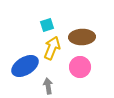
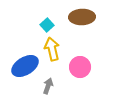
cyan square: rotated 24 degrees counterclockwise
brown ellipse: moved 20 px up
yellow arrow: moved 1 px down; rotated 35 degrees counterclockwise
gray arrow: rotated 28 degrees clockwise
